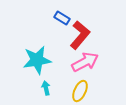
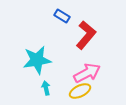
blue rectangle: moved 2 px up
red L-shape: moved 6 px right
pink arrow: moved 2 px right, 11 px down
yellow ellipse: rotated 40 degrees clockwise
